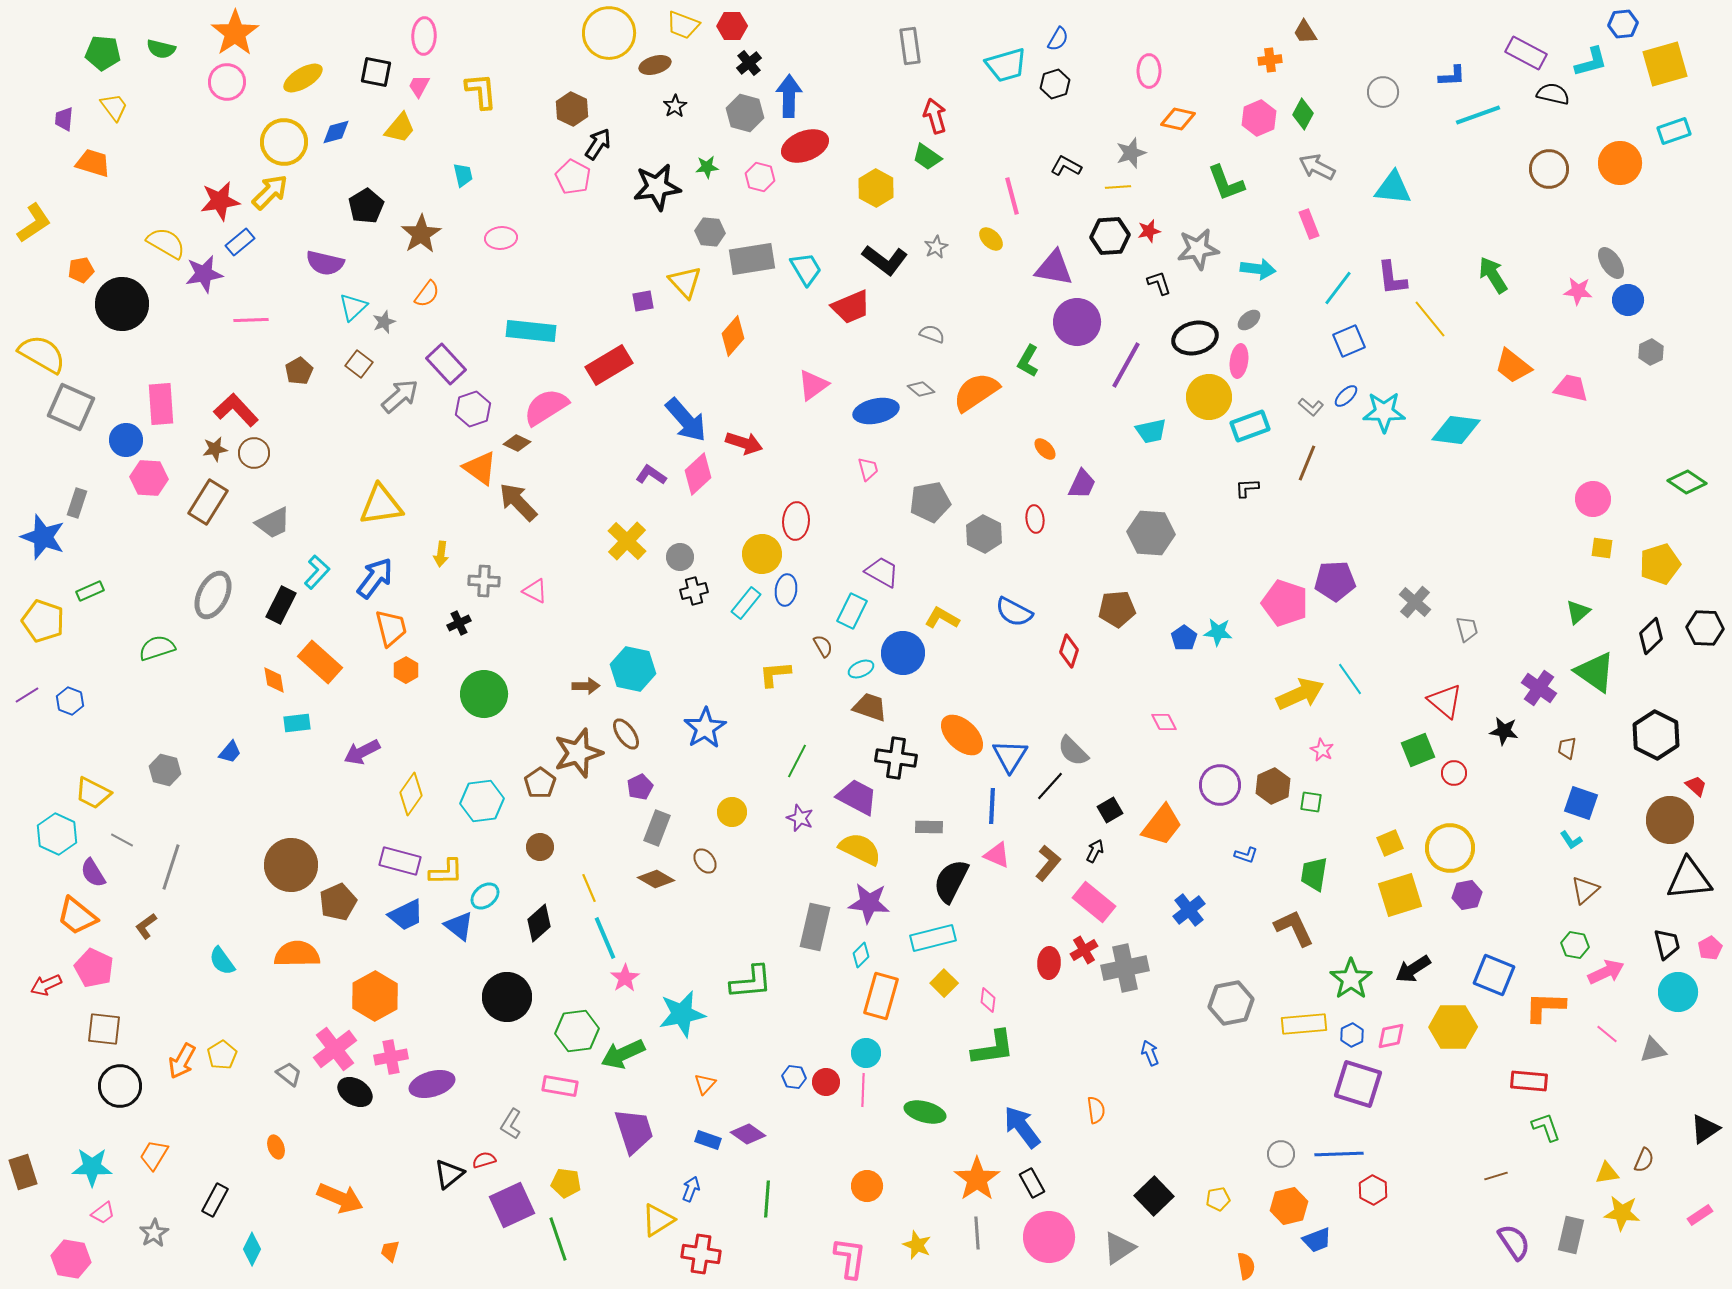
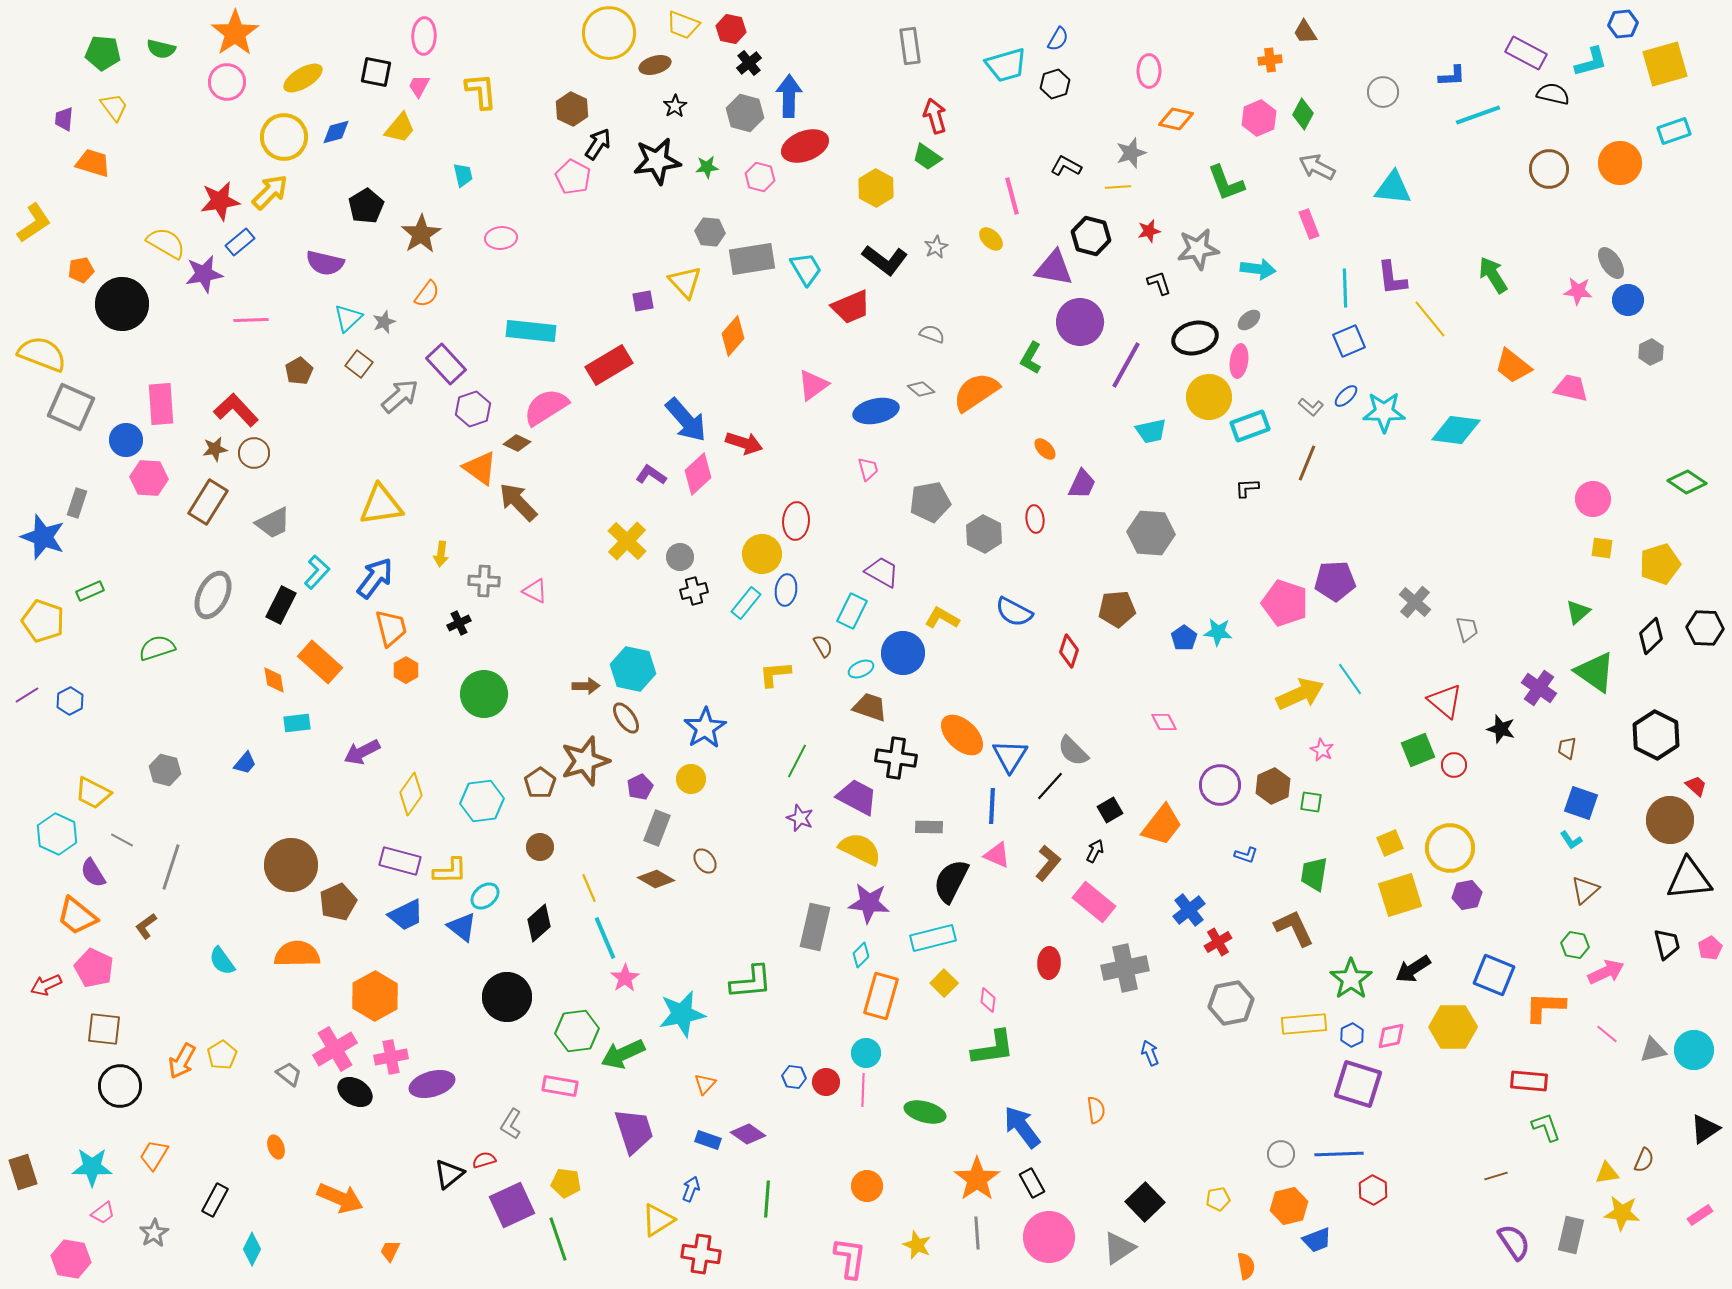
red hexagon at (732, 26): moved 1 px left, 3 px down; rotated 12 degrees clockwise
orange diamond at (1178, 119): moved 2 px left
yellow circle at (284, 142): moved 5 px up
black star at (657, 187): moved 26 px up
black hexagon at (1110, 236): moved 19 px left; rotated 18 degrees clockwise
cyan line at (1338, 288): moved 7 px right; rotated 39 degrees counterclockwise
cyan triangle at (353, 307): moved 5 px left, 11 px down
purple circle at (1077, 322): moved 3 px right
yellow semicircle at (42, 354): rotated 9 degrees counterclockwise
green L-shape at (1028, 361): moved 3 px right, 3 px up
blue hexagon at (70, 701): rotated 12 degrees clockwise
black star at (1504, 731): moved 3 px left, 2 px up; rotated 8 degrees clockwise
brown ellipse at (626, 734): moved 16 px up
blue trapezoid at (230, 752): moved 15 px right, 11 px down
brown star at (578, 753): moved 7 px right, 8 px down
red circle at (1454, 773): moved 8 px up
yellow circle at (732, 812): moved 41 px left, 33 px up
yellow L-shape at (446, 872): moved 4 px right, 1 px up
blue triangle at (459, 926): moved 3 px right, 1 px down
red cross at (1084, 950): moved 134 px right, 8 px up
cyan circle at (1678, 992): moved 16 px right, 58 px down
pink cross at (335, 1049): rotated 6 degrees clockwise
black square at (1154, 1196): moved 9 px left, 6 px down
orange trapezoid at (390, 1251): rotated 10 degrees clockwise
